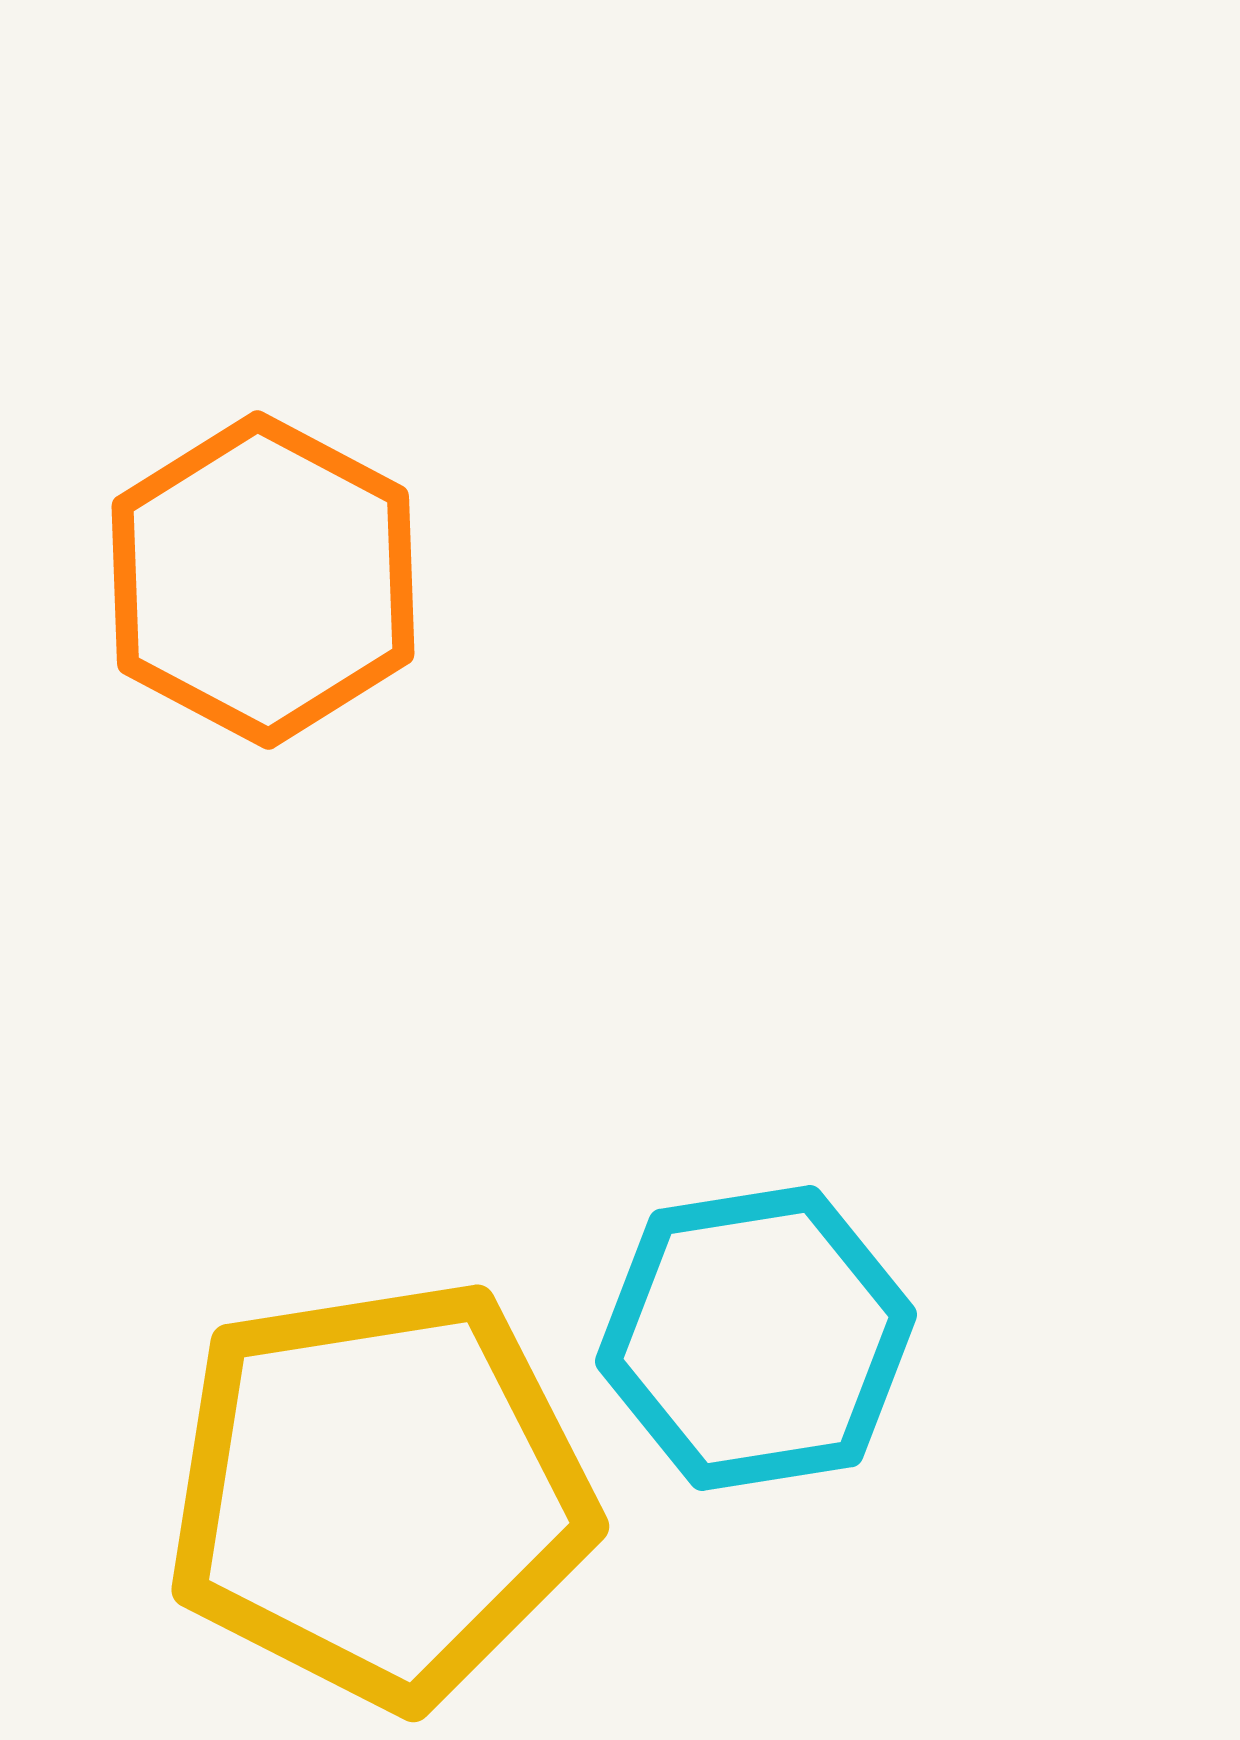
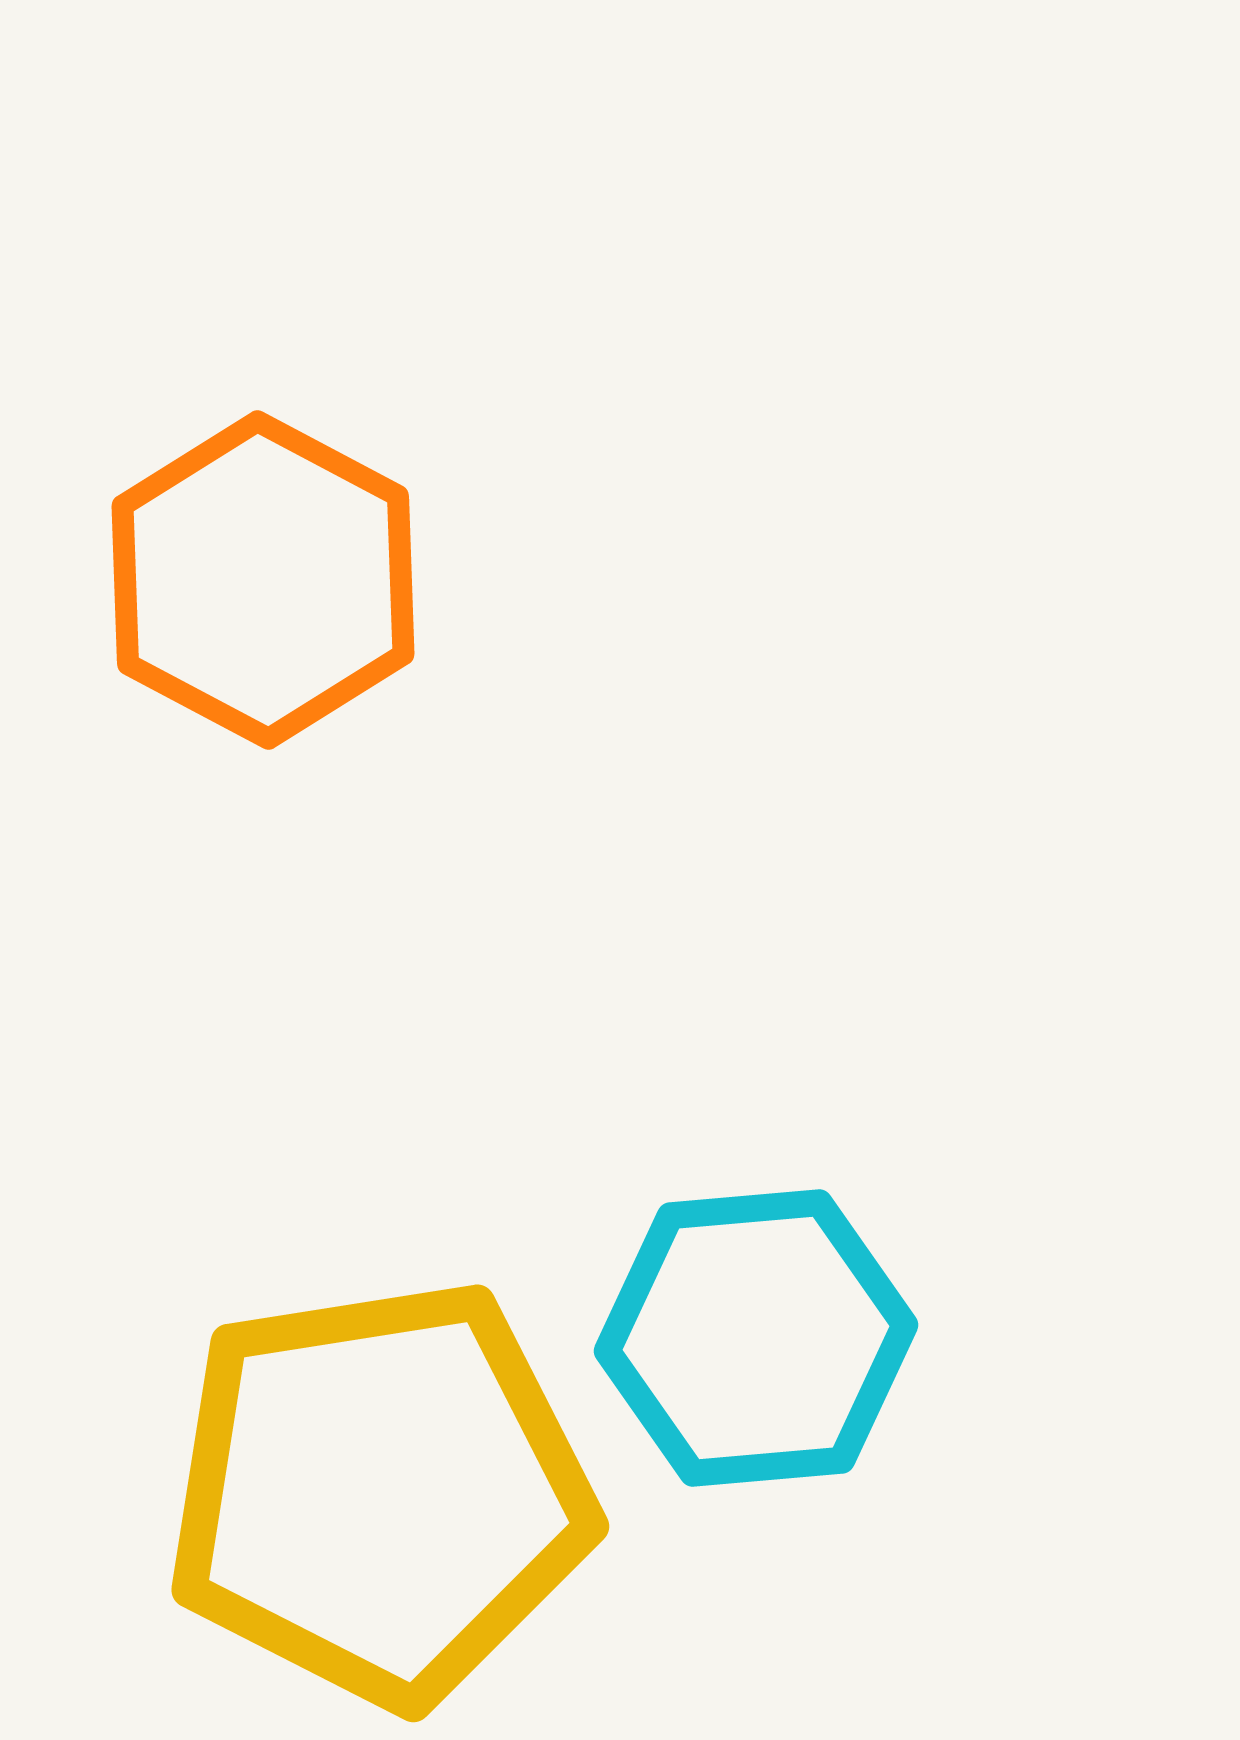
cyan hexagon: rotated 4 degrees clockwise
